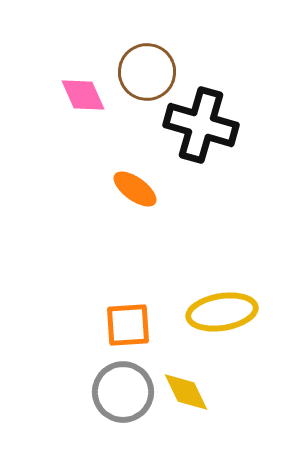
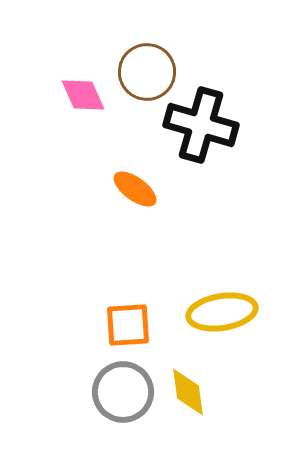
yellow diamond: moved 2 px right; rotated 18 degrees clockwise
